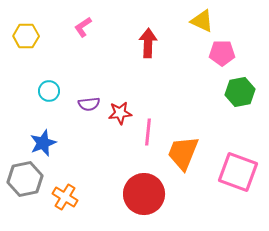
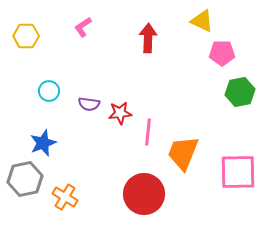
red arrow: moved 5 px up
purple semicircle: rotated 15 degrees clockwise
pink square: rotated 21 degrees counterclockwise
